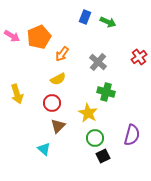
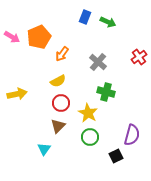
pink arrow: moved 1 px down
yellow semicircle: moved 2 px down
yellow arrow: rotated 84 degrees counterclockwise
red circle: moved 9 px right
green circle: moved 5 px left, 1 px up
cyan triangle: rotated 24 degrees clockwise
black square: moved 13 px right
